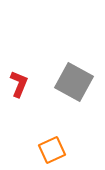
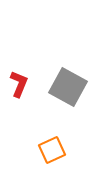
gray square: moved 6 px left, 5 px down
